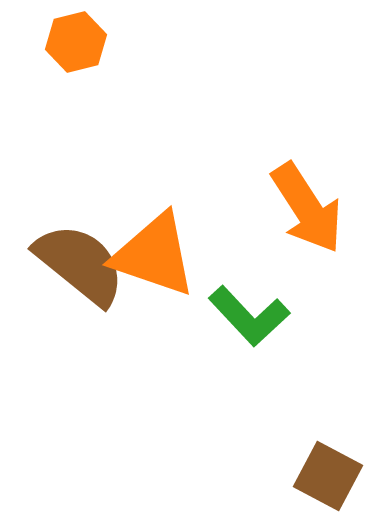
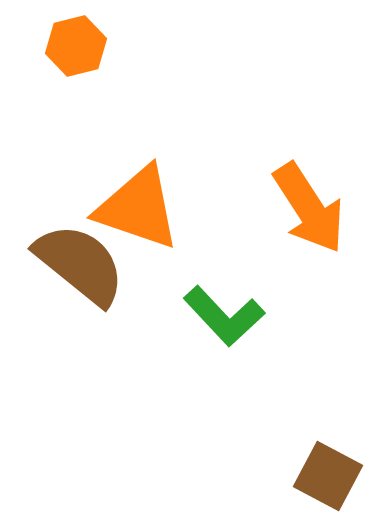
orange hexagon: moved 4 px down
orange arrow: moved 2 px right
orange triangle: moved 16 px left, 47 px up
green L-shape: moved 25 px left
